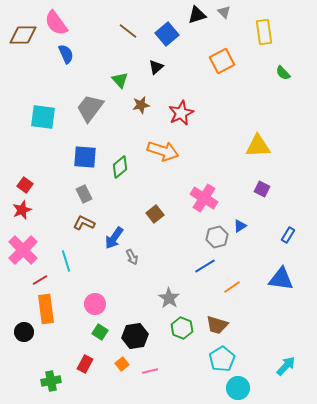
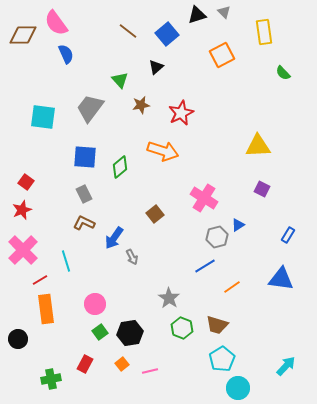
orange square at (222, 61): moved 6 px up
red square at (25, 185): moved 1 px right, 3 px up
blue triangle at (240, 226): moved 2 px left, 1 px up
black circle at (24, 332): moved 6 px left, 7 px down
green square at (100, 332): rotated 21 degrees clockwise
black hexagon at (135, 336): moved 5 px left, 3 px up
green cross at (51, 381): moved 2 px up
